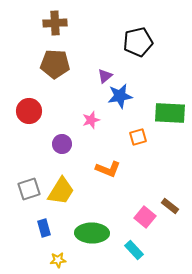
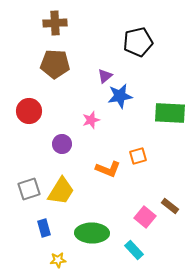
orange square: moved 19 px down
